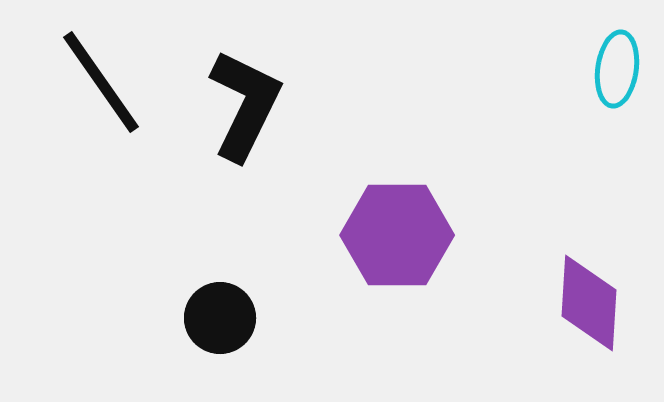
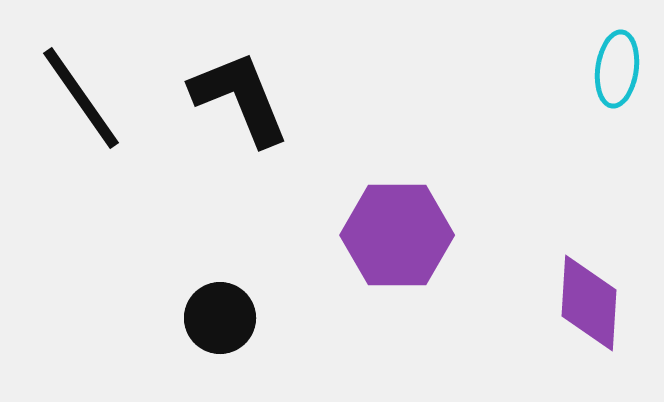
black line: moved 20 px left, 16 px down
black L-shape: moved 5 px left, 7 px up; rotated 48 degrees counterclockwise
